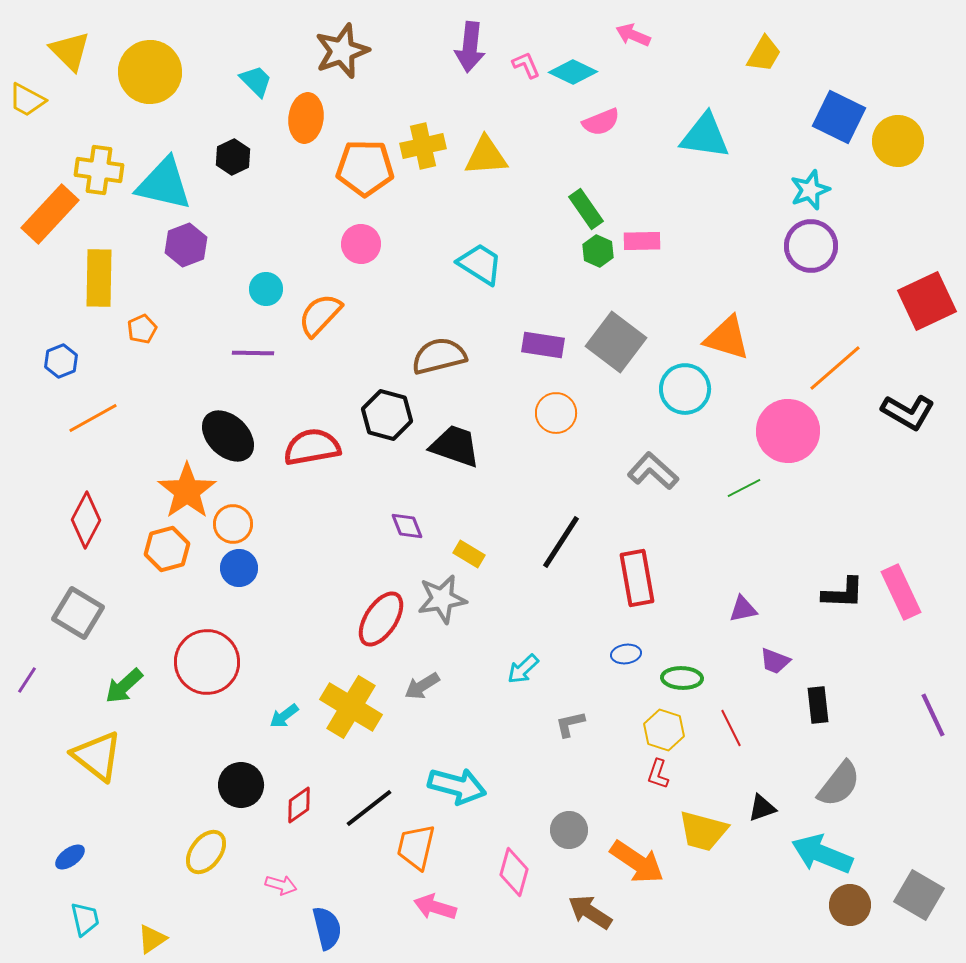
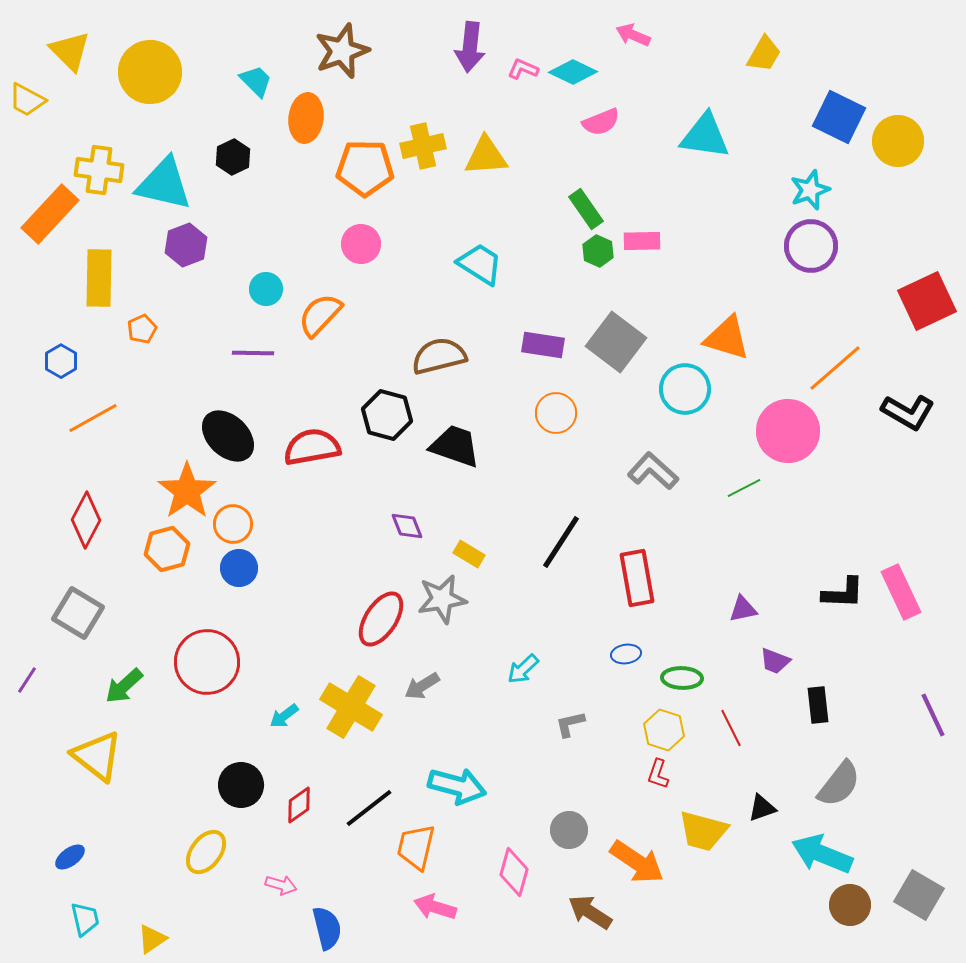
pink L-shape at (526, 65): moved 3 px left, 4 px down; rotated 44 degrees counterclockwise
blue hexagon at (61, 361): rotated 8 degrees counterclockwise
